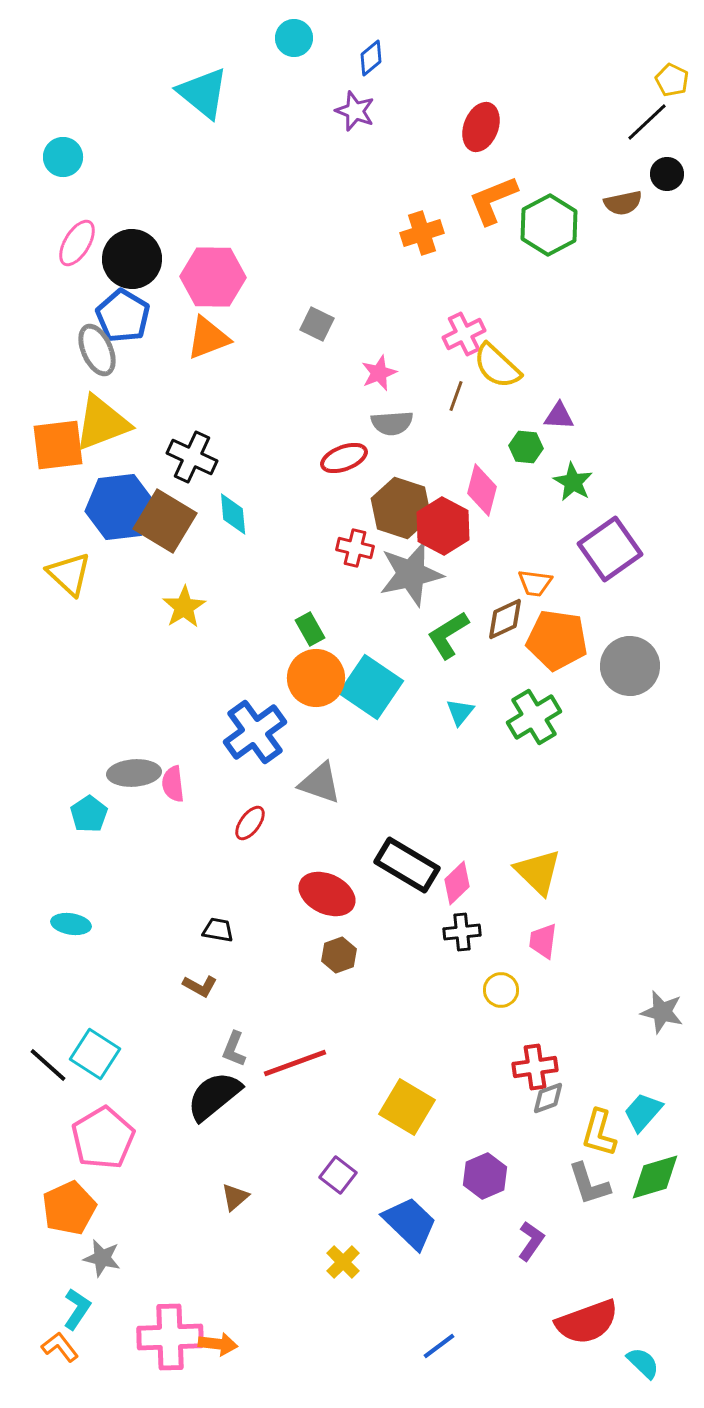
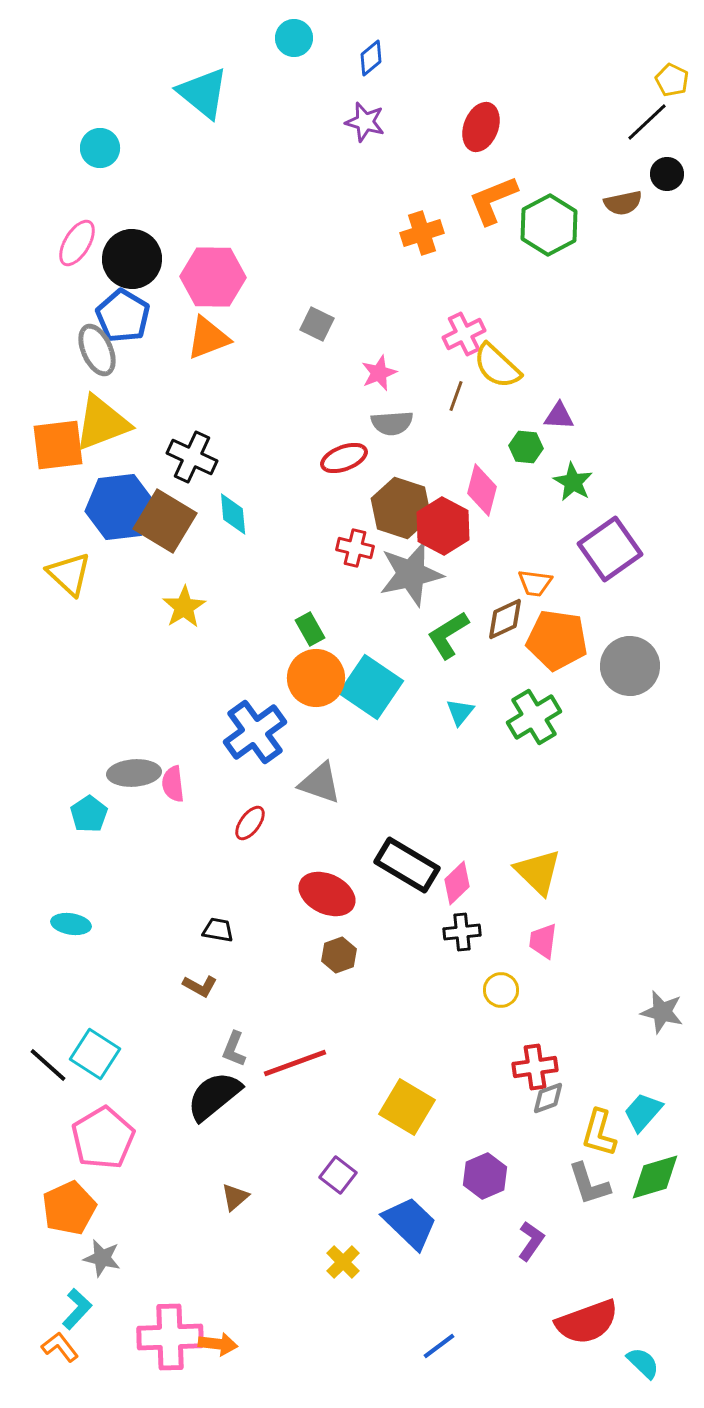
purple star at (355, 111): moved 10 px right, 11 px down; rotated 6 degrees counterclockwise
cyan circle at (63, 157): moved 37 px right, 9 px up
cyan L-shape at (77, 1309): rotated 9 degrees clockwise
